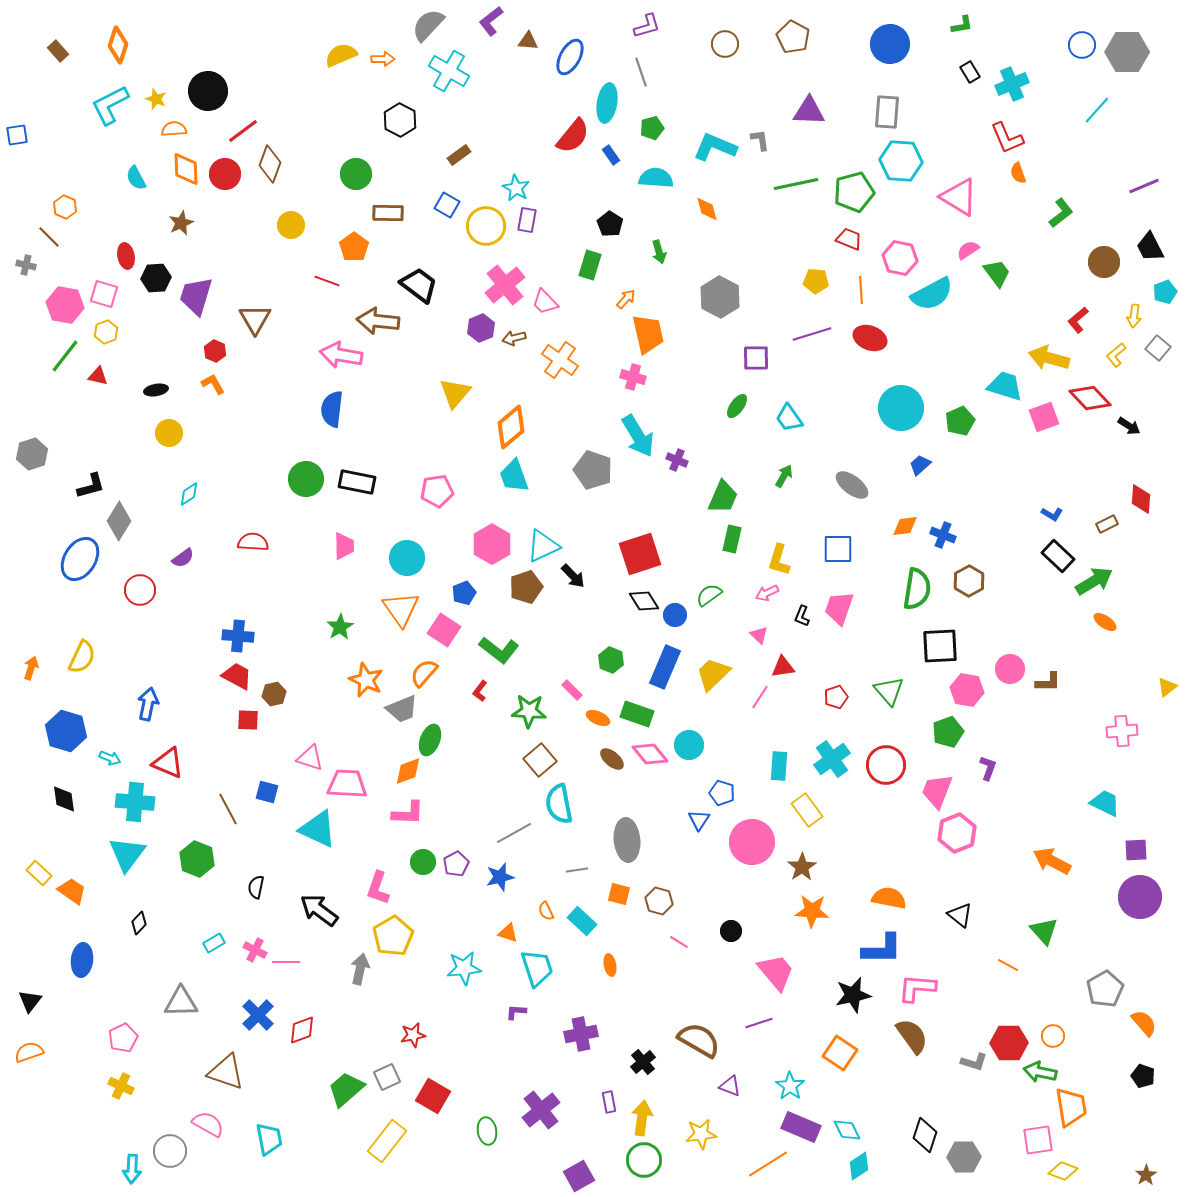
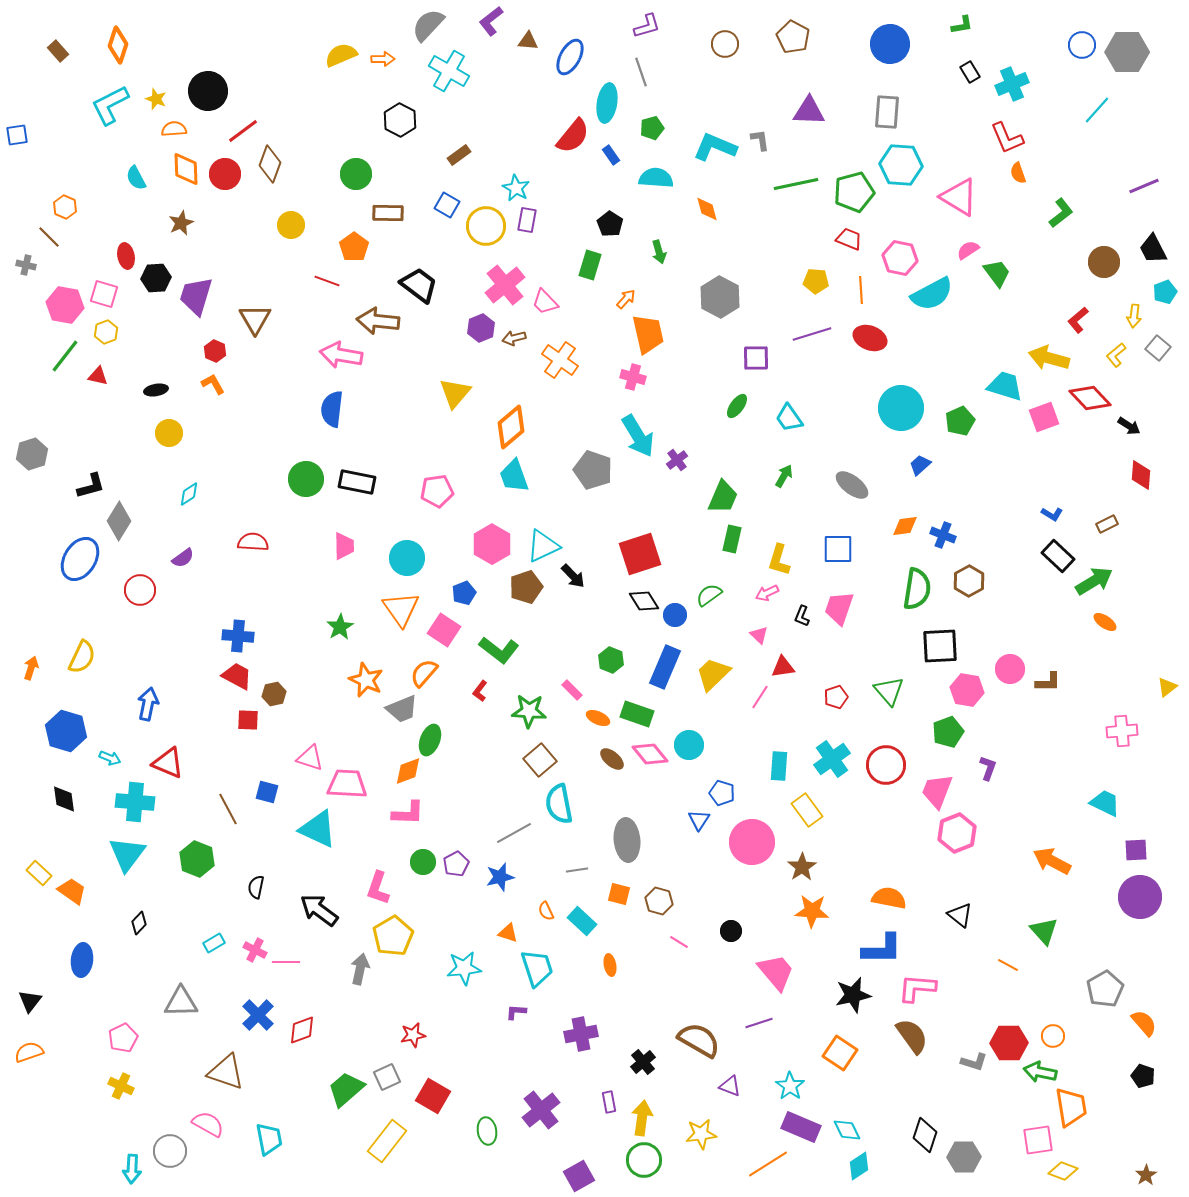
cyan hexagon at (901, 161): moved 4 px down
black trapezoid at (1150, 247): moved 3 px right, 2 px down
purple cross at (677, 460): rotated 30 degrees clockwise
red diamond at (1141, 499): moved 24 px up
